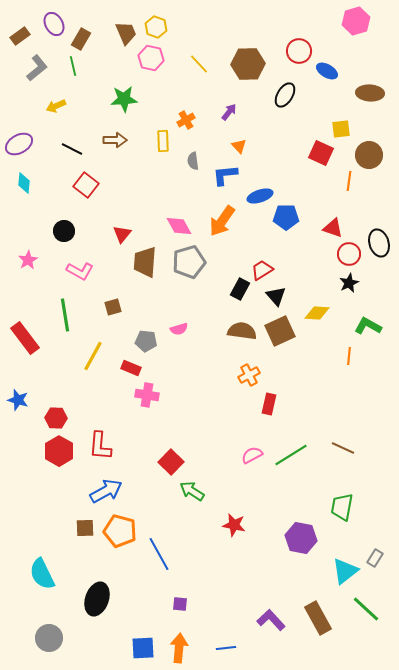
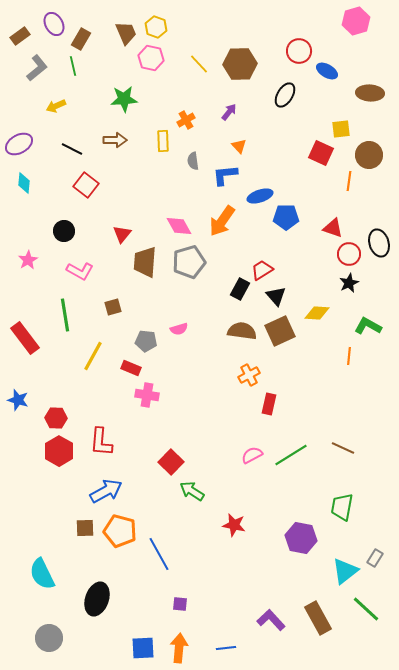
brown hexagon at (248, 64): moved 8 px left
red L-shape at (100, 446): moved 1 px right, 4 px up
